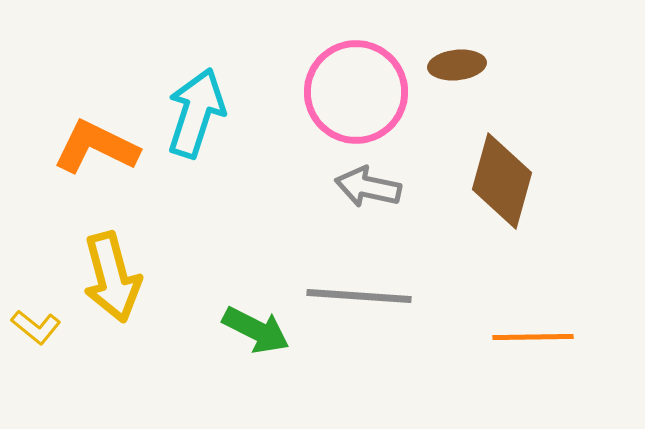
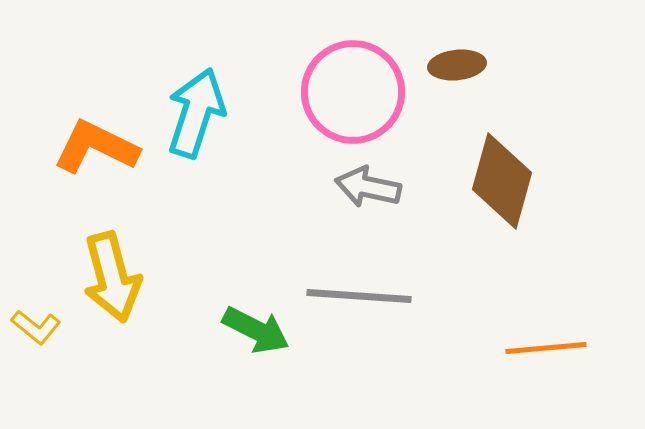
pink circle: moved 3 px left
orange line: moved 13 px right, 11 px down; rotated 4 degrees counterclockwise
